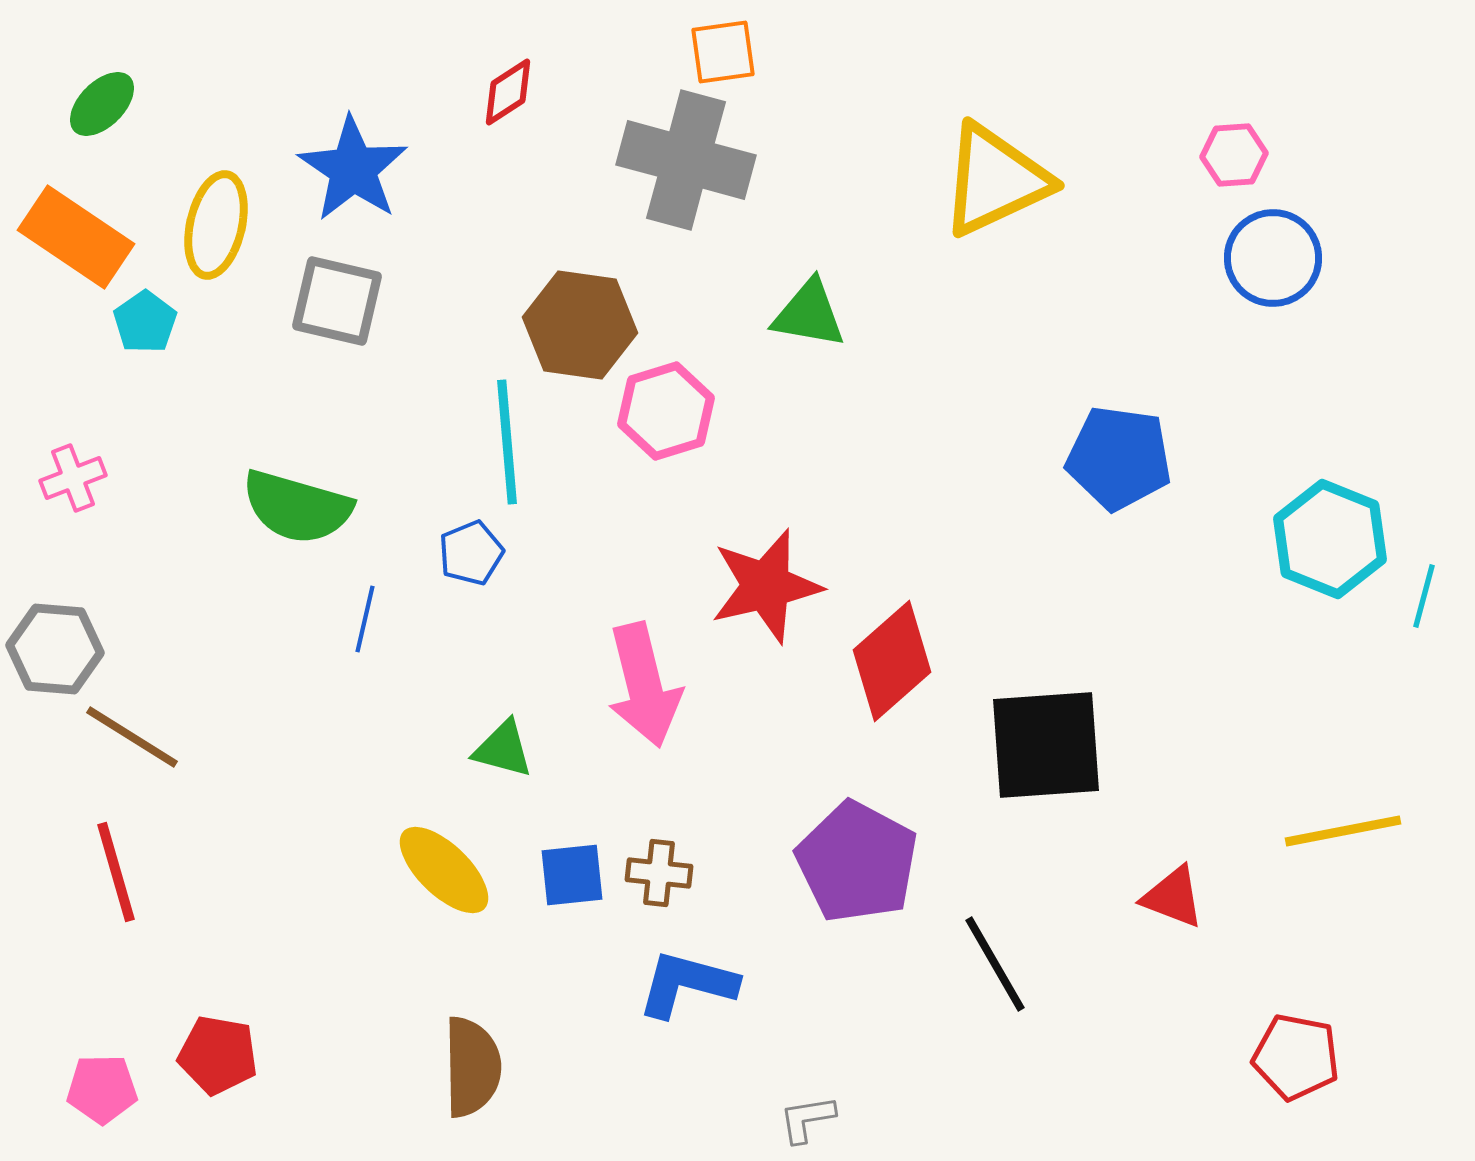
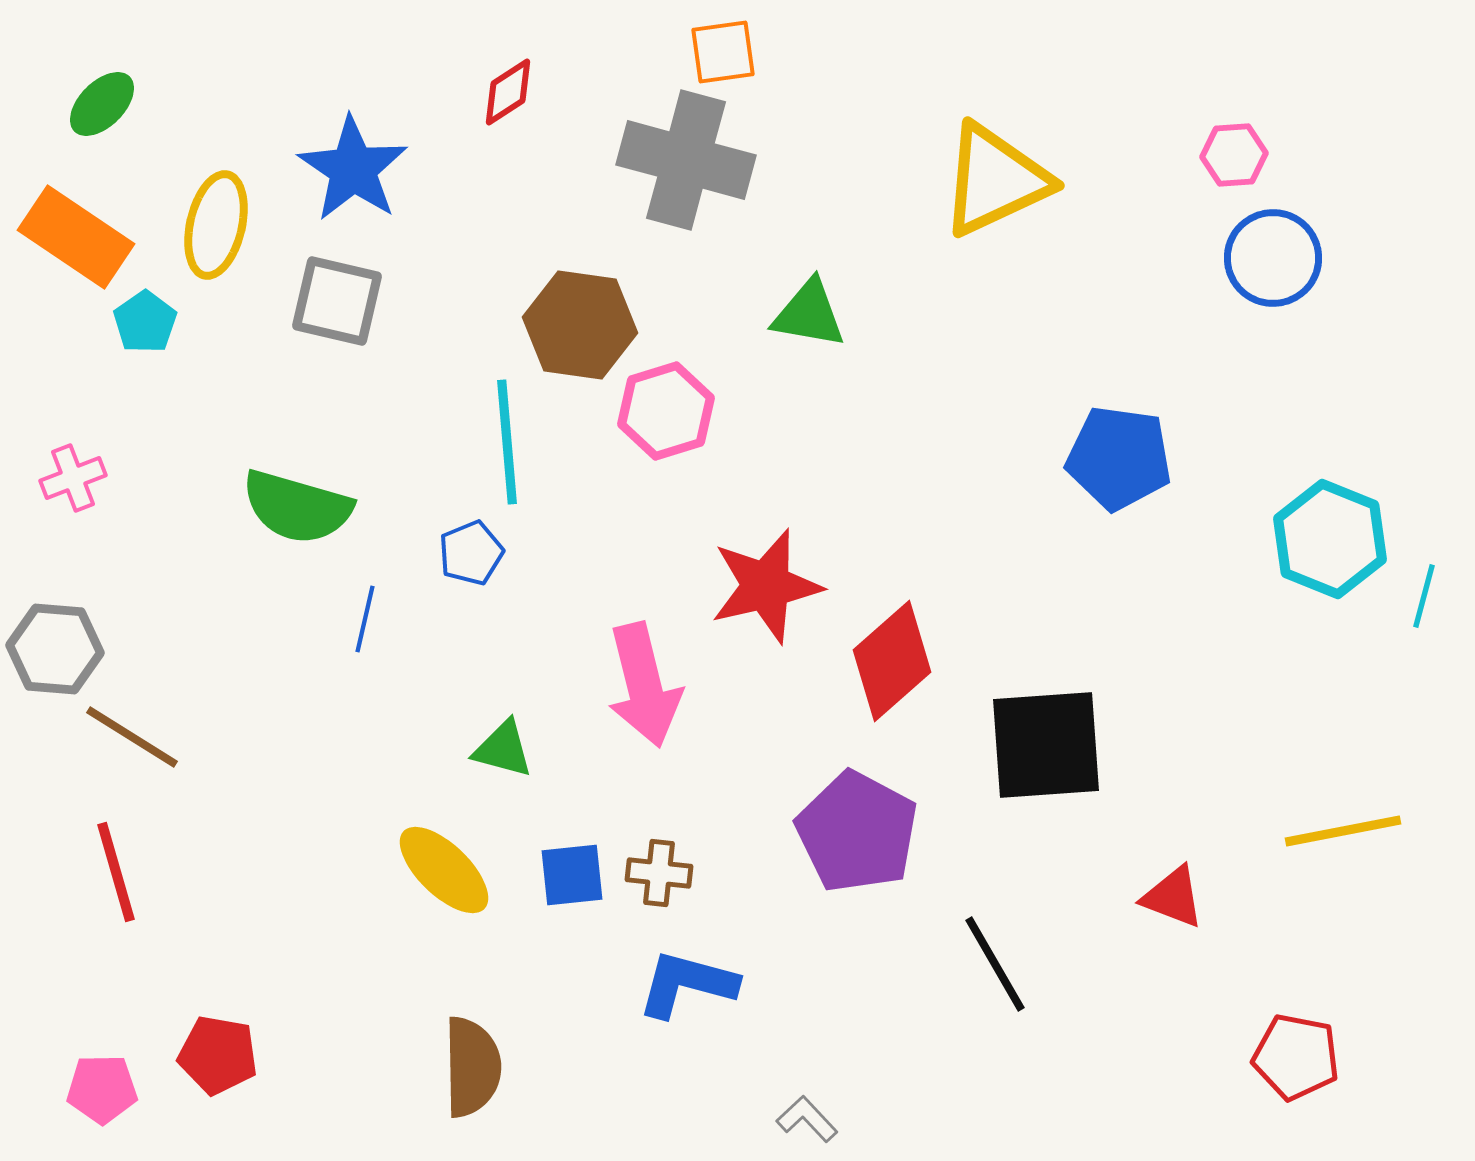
purple pentagon at (857, 862): moved 30 px up
gray L-shape at (807, 1119): rotated 56 degrees clockwise
